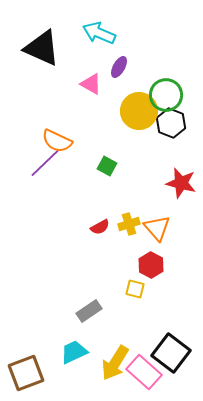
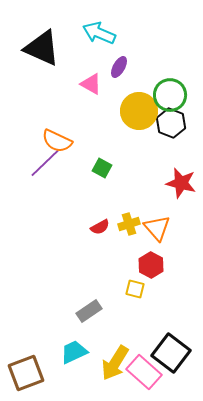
green circle: moved 4 px right
green square: moved 5 px left, 2 px down
